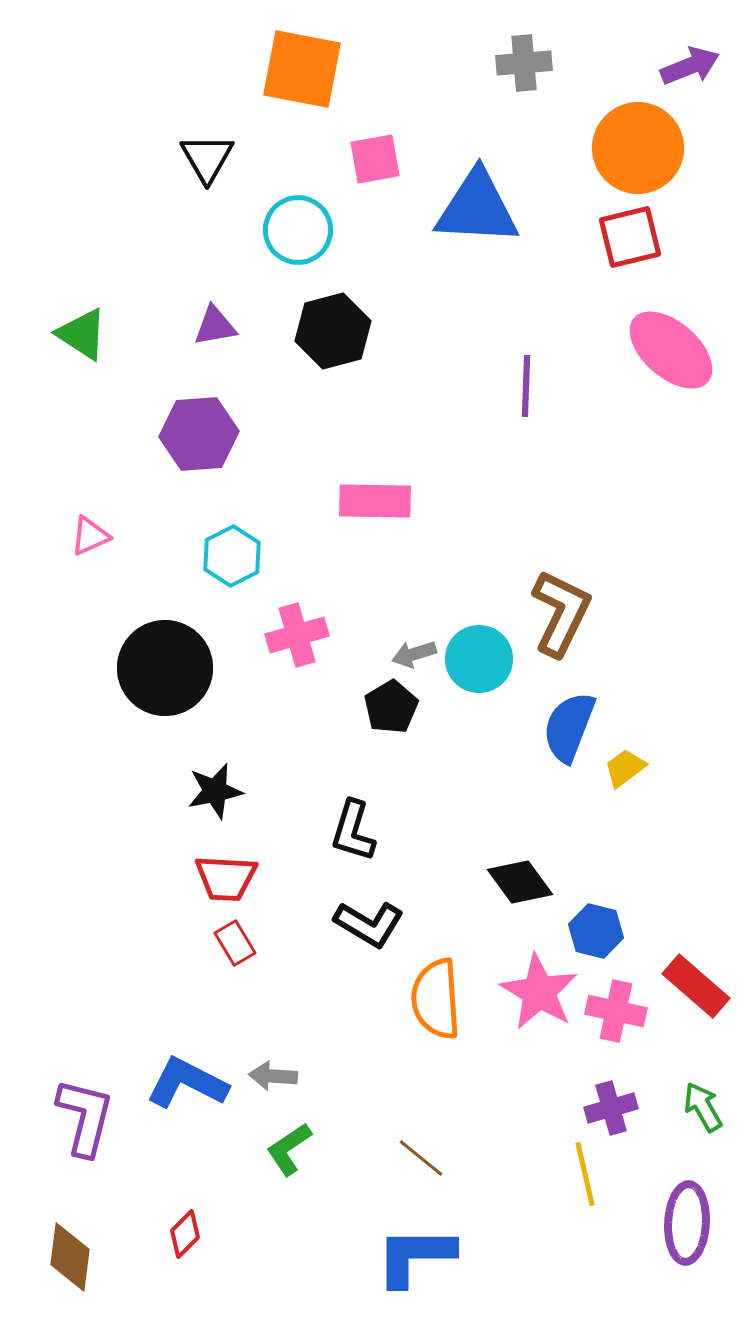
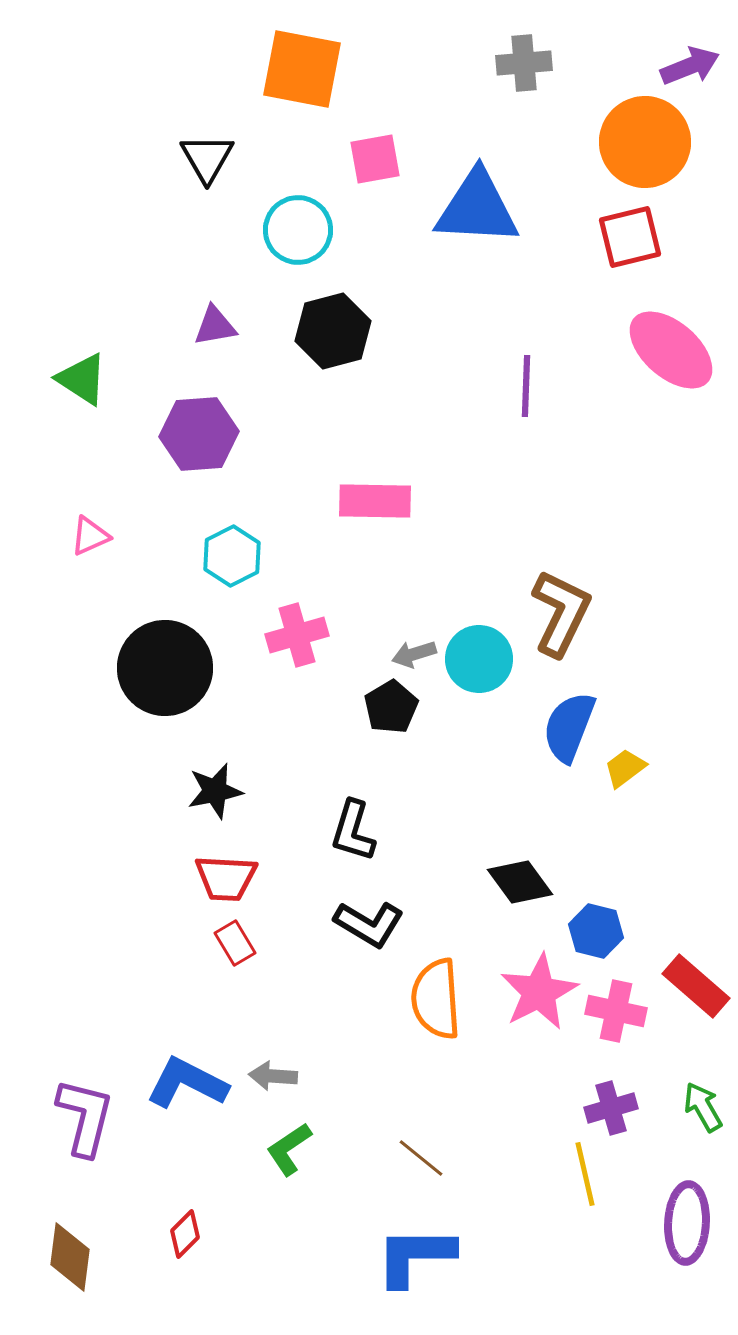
orange circle at (638, 148): moved 7 px right, 6 px up
green triangle at (82, 334): moved 45 px down
pink star at (539, 992): rotated 14 degrees clockwise
